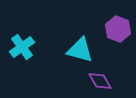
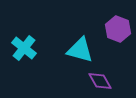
cyan cross: moved 2 px right, 1 px down; rotated 15 degrees counterclockwise
